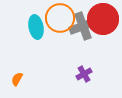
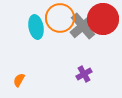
gray cross: rotated 20 degrees counterclockwise
orange semicircle: moved 2 px right, 1 px down
